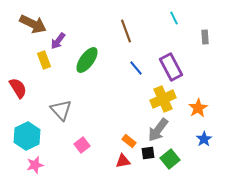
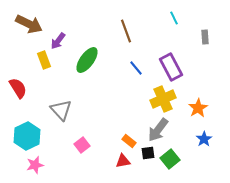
brown arrow: moved 4 px left
